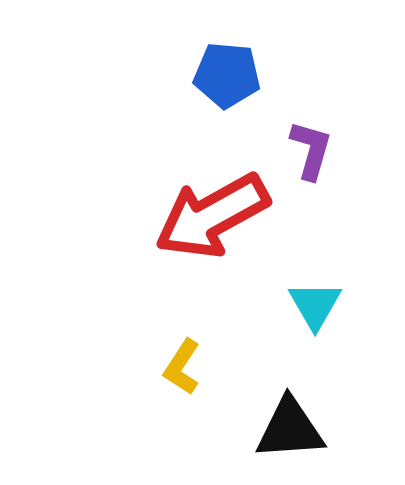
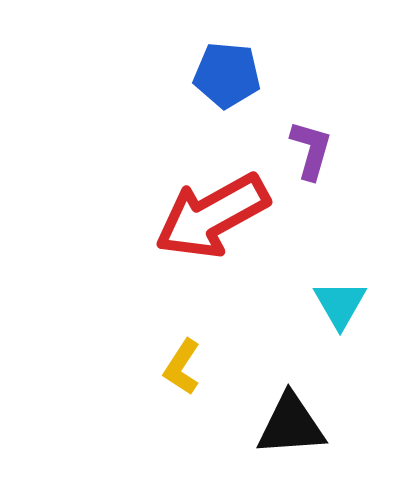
cyan triangle: moved 25 px right, 1 px up
black triangle: moved 1 px right, 4 px up
